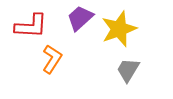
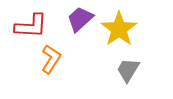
purple trapezoid: moved 1 px down
yellow star: rotated 15 degrees counterclockwise
orange L-shape: moved 1 px left
